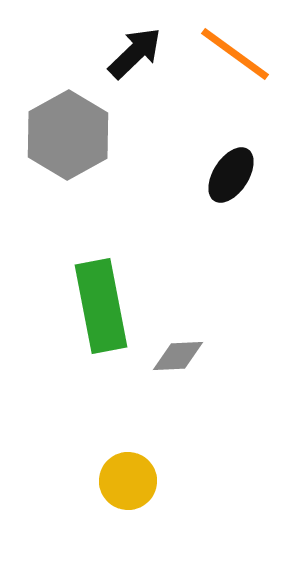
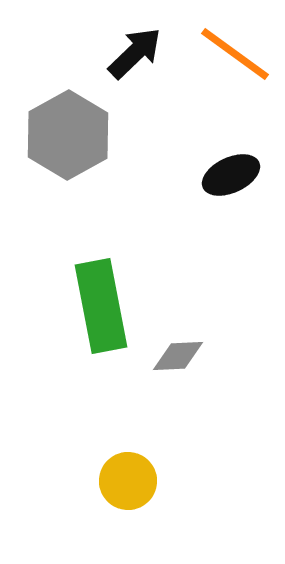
black ellipse: rotated 32 degrees clockwise
